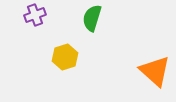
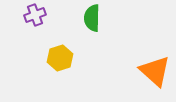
green semicircle: rotated 16 degrees counterclockwise
yellow hexagon: moved 5 px left, 1 px down
